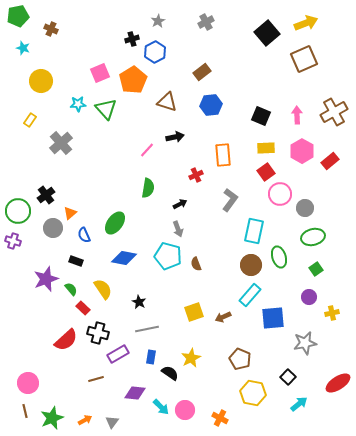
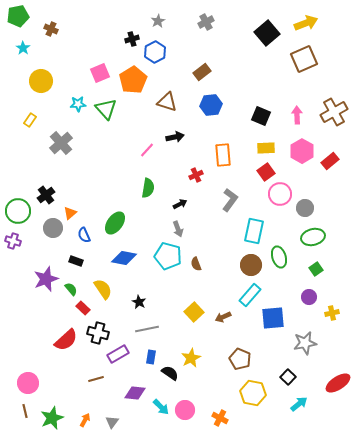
cyan star at (23, 48): rotated 16 degrees clockwise
yellow square at (194, 312): rotated 24 degrees counterclockwise
orange arrow at (85, 420): rotated 32 degrees counterclockwise
